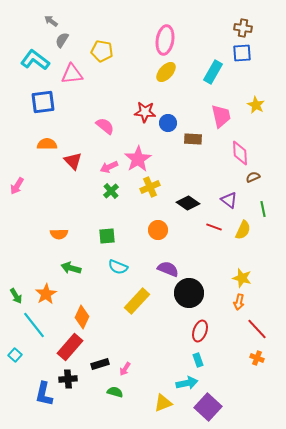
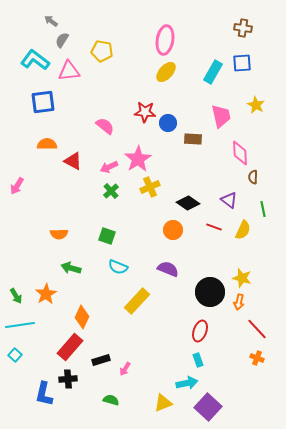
blue square at (242, 53): moved 10 px down
pink triangle at (72, 74): moved 3 px left, 3 px up
red triangle at (73, 161): rotated 18 degrees counterclockwise
brown semicircle at (253, 177): rotated 64 degrees counterclockwise
orange circle at (158, 230): moved 15 px right
green square at (107, 236): rotated 24 degrees clockwise
black circle at (189, 293): moved 21 px right, 1 px up
cyan line at (34, 325): moved 14 px left; rotated 60 degrees counterclockwise
black rectangle at (100, 364): moved 1 px right, 4 px up
green semicircle at (115, 392): moved 4 px left, 8 px down
